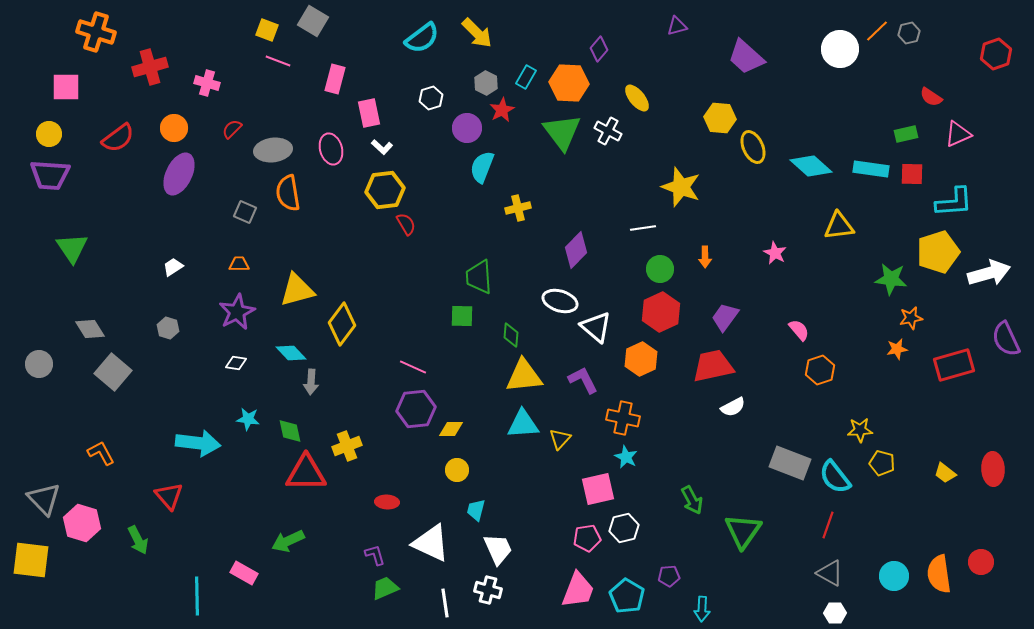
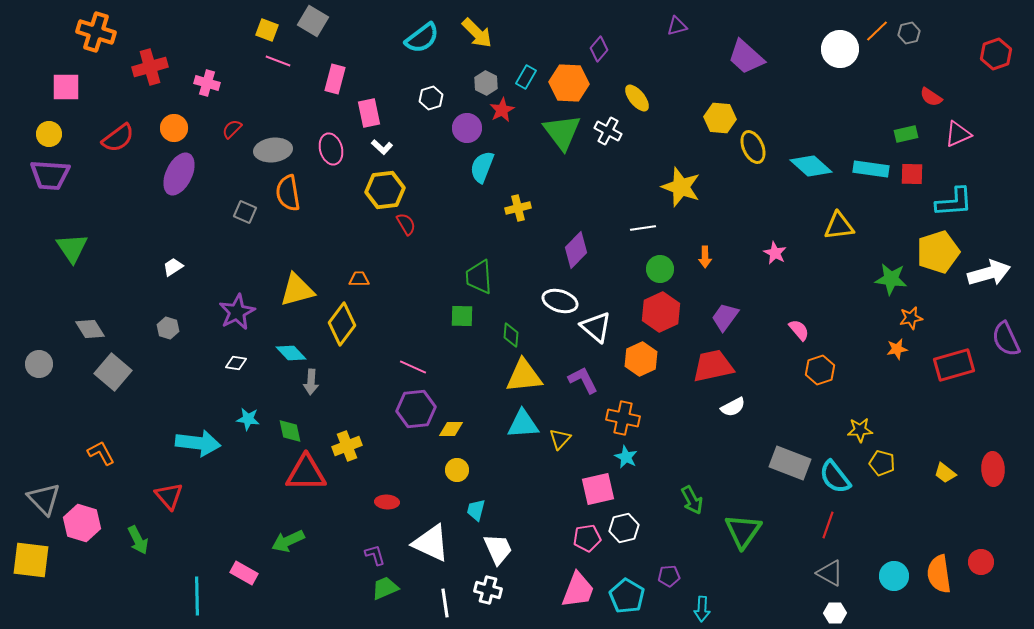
orange trapezoid at (239, 264): moved 120 px right, 15 px down
